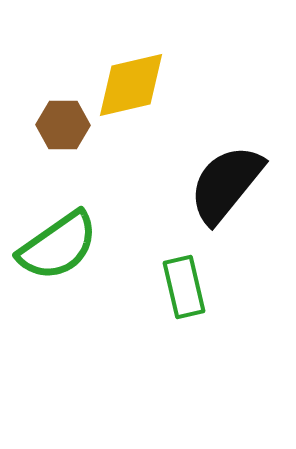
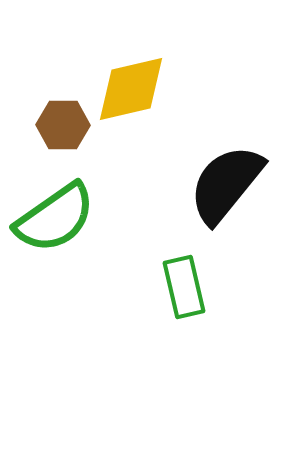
yellow diamond: moved 4 px down
green semicircle: moved 3 px left, 28 px up
